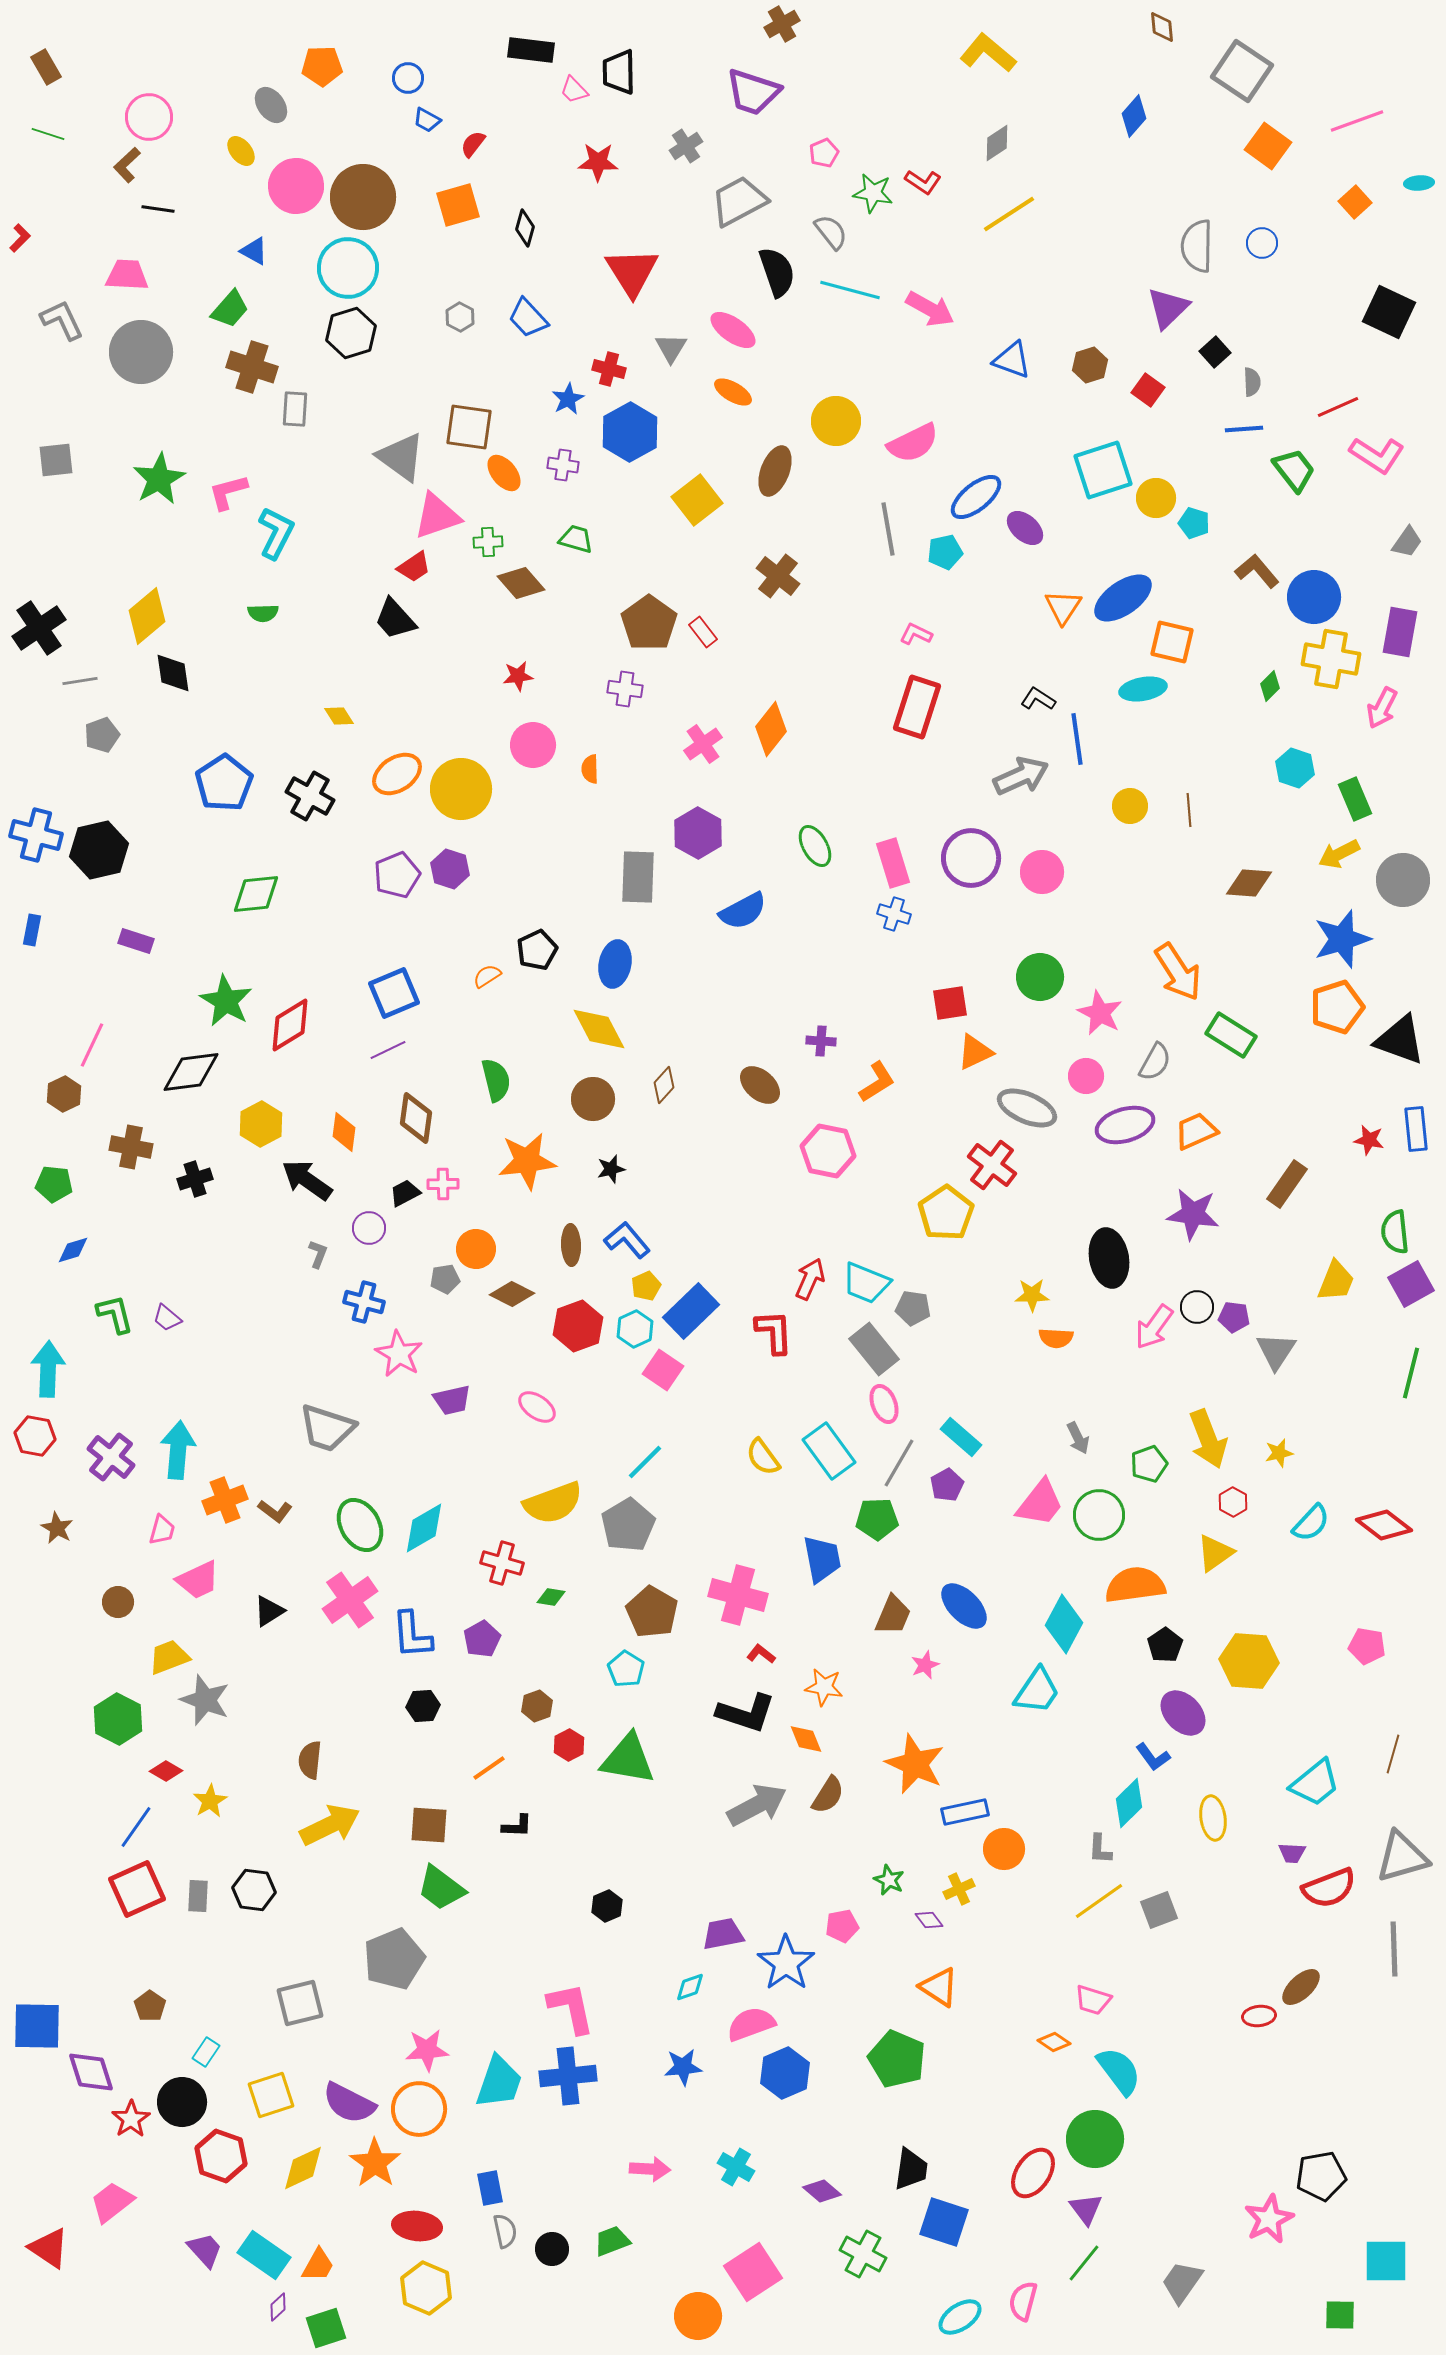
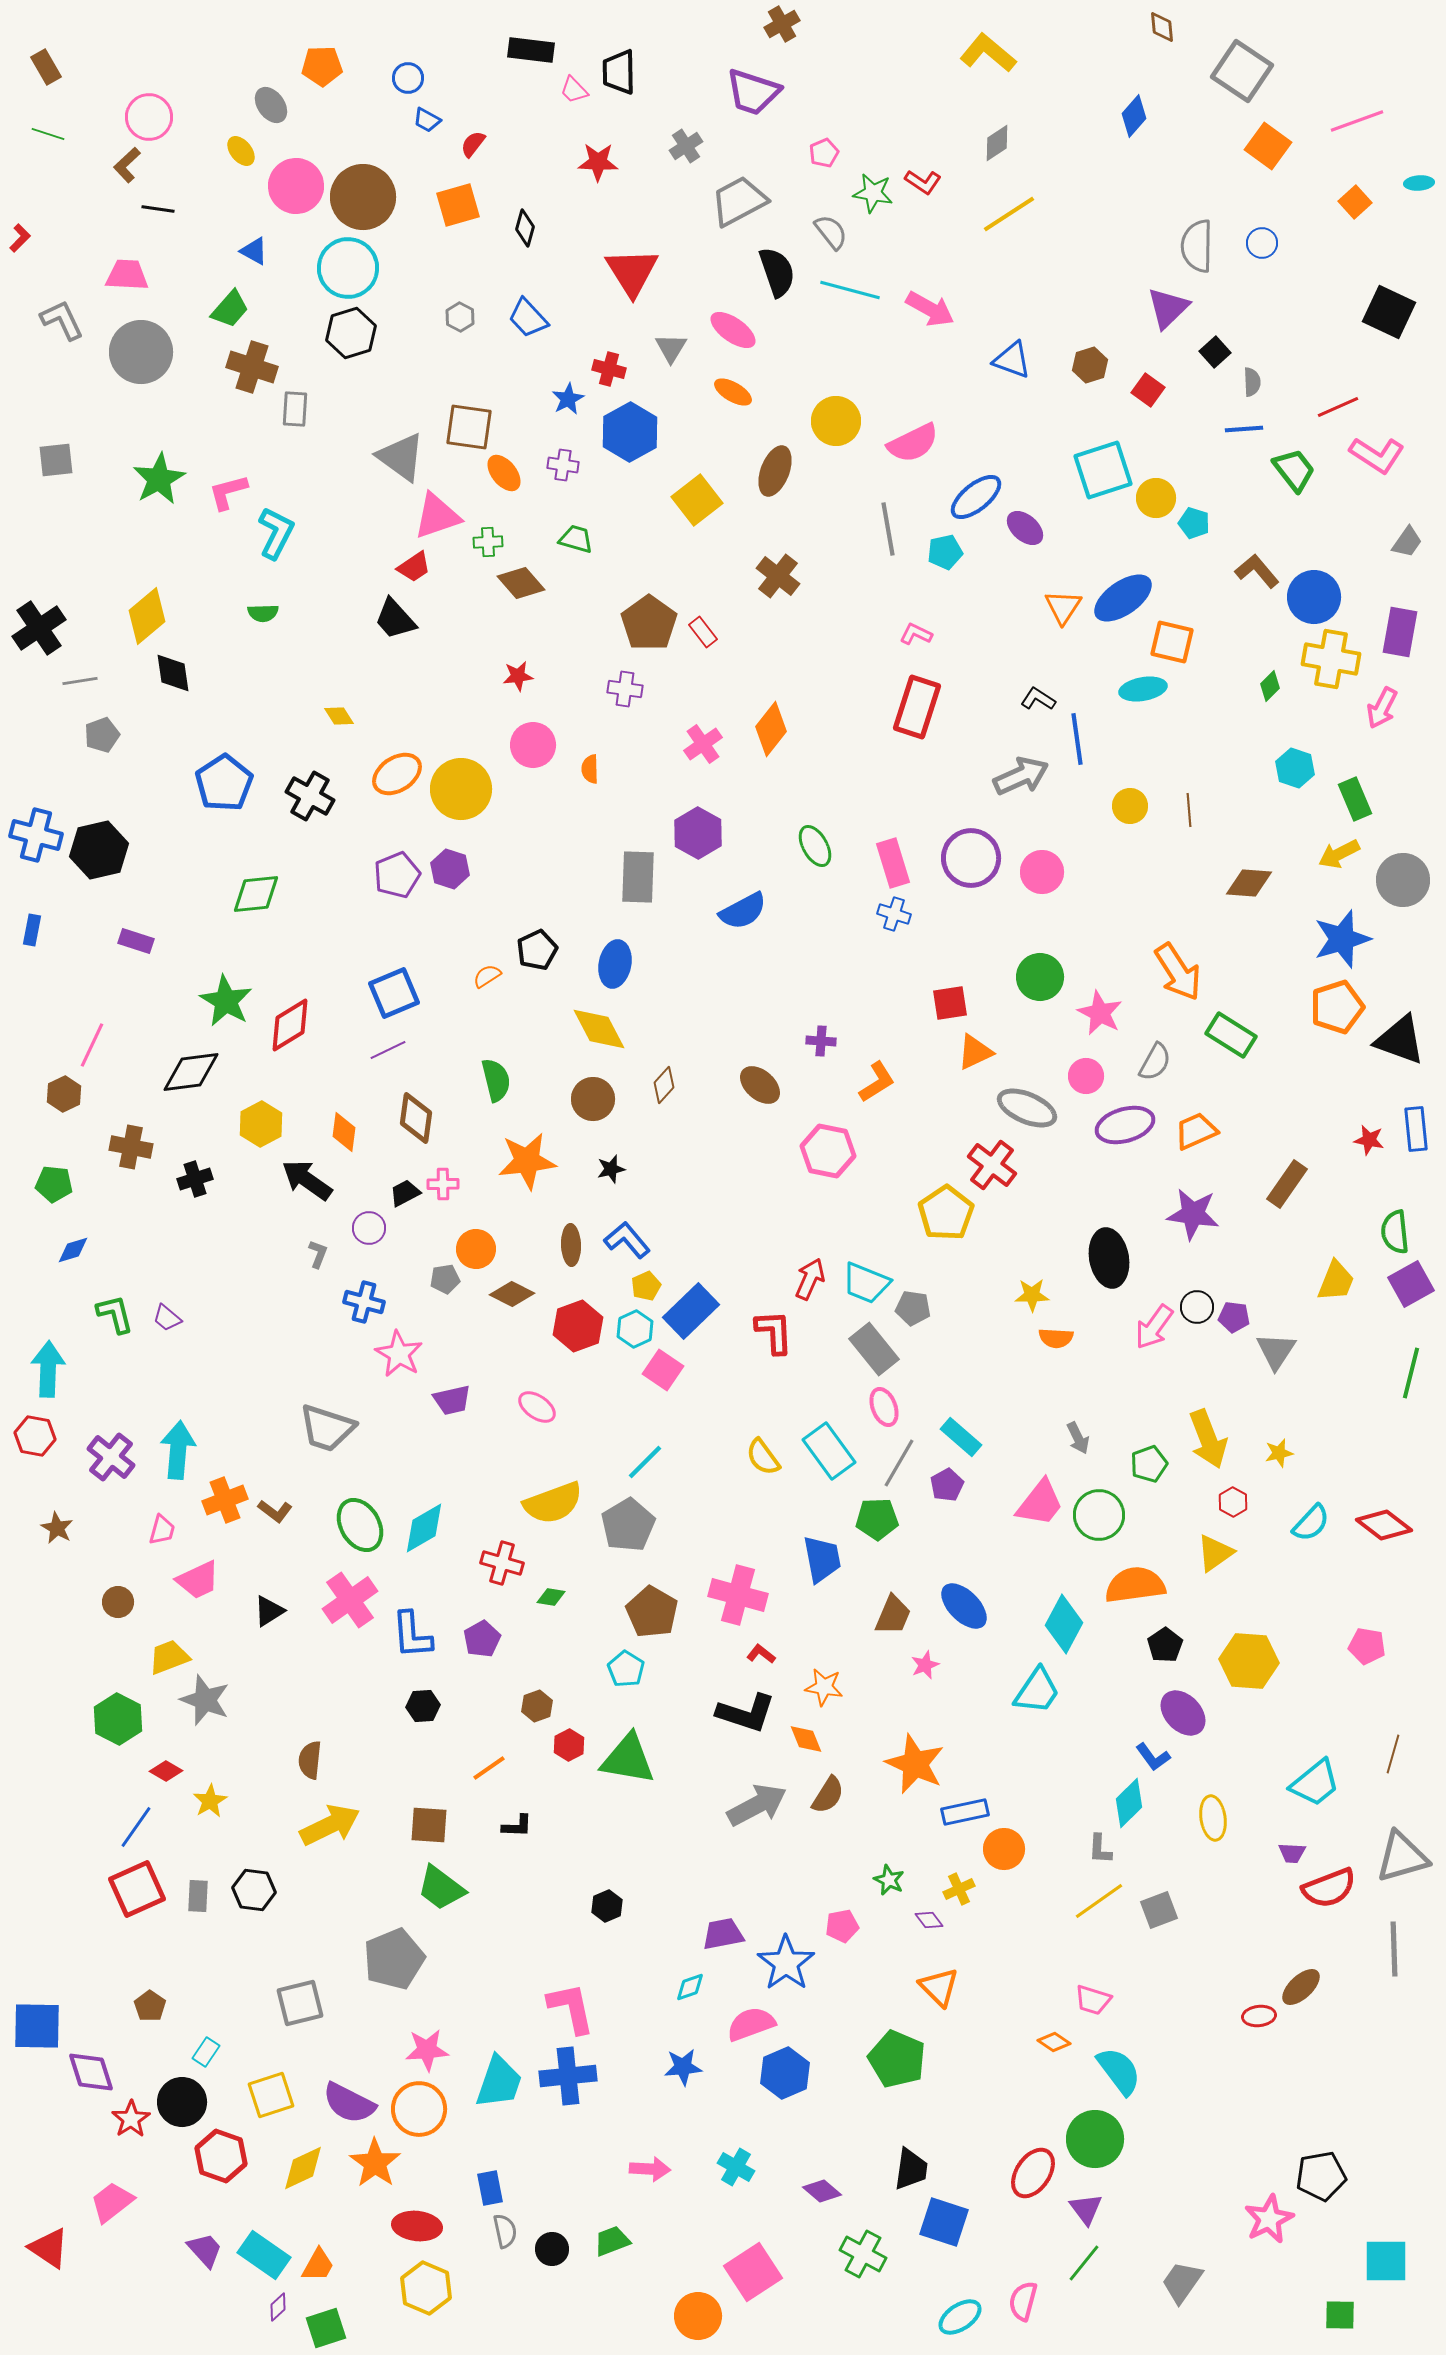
pink ellipse at (884, 1404): moved 3 px down
orange triangle at (939, 1987): rotated 12 degrees clockwise
